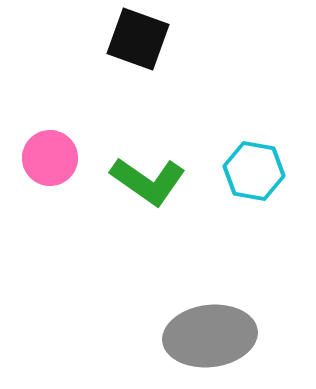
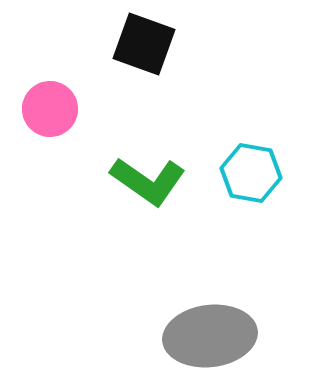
black square: moved 6 px right, 5 px down
pink circle: moved 49 px up
cyan hexagon: moved 3 px left, 2 px down
